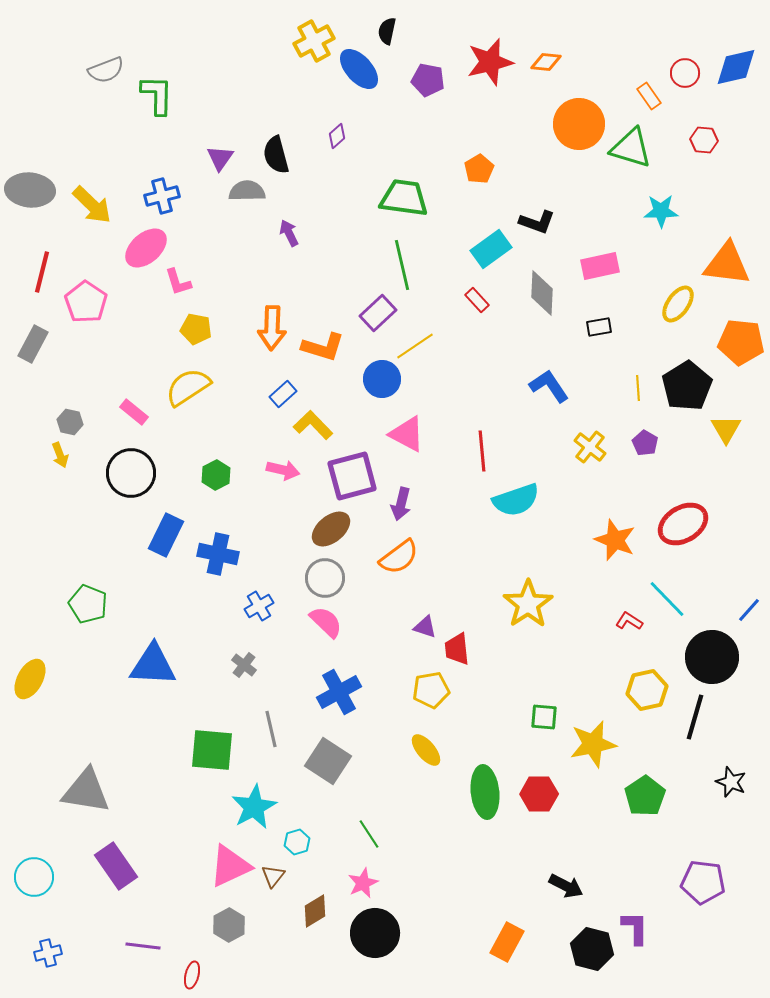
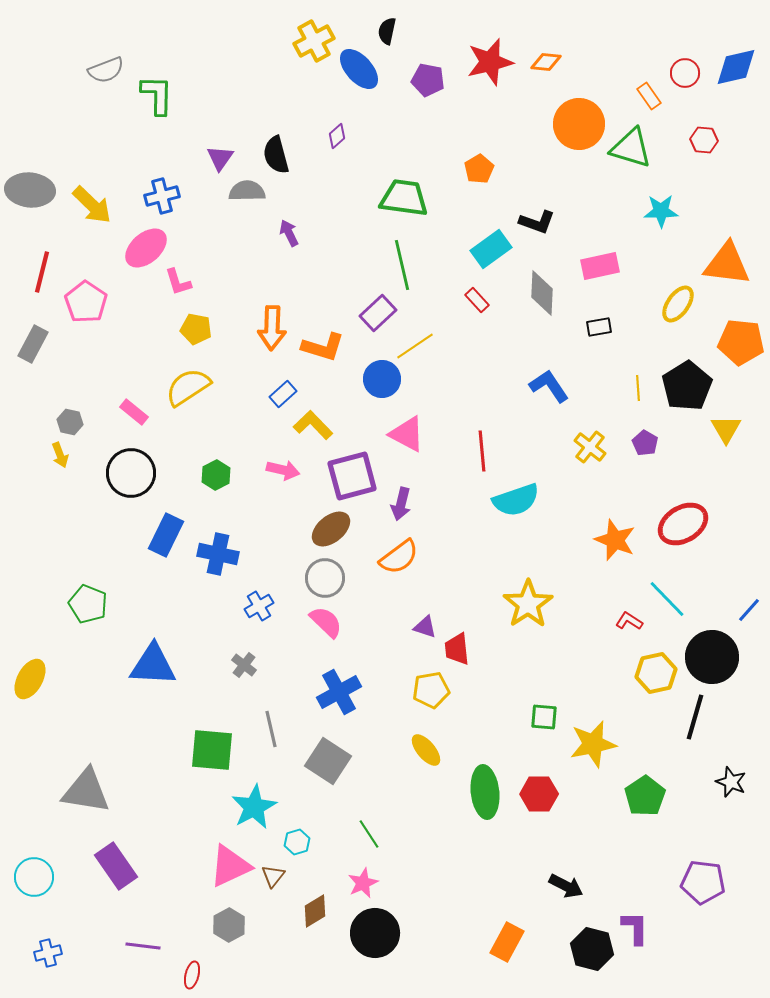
yellow hexagon at (647, 690): moved 9 px right, 17 px up
